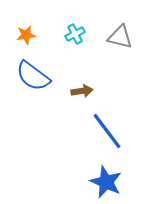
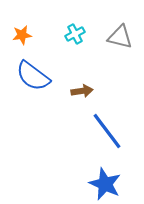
orange star: moved 4 px left
blue star: moved 1 px left, 2 px down
